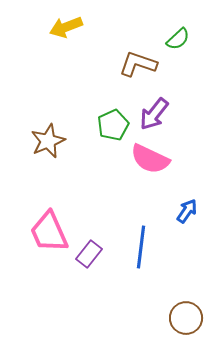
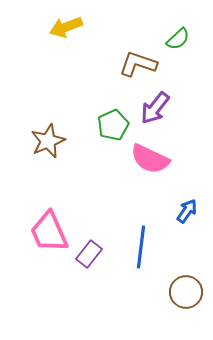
purple arrow: moved 1 px right, 6 px up
brown circle: moved 26 px up
